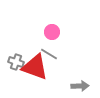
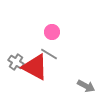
gray cross: rotated 14 degrees clockwise
red triangle: rotated 8 degrees clockwise
gray arrow: moved 6 px right; rotated 30 degrees clockwise
